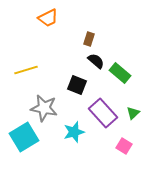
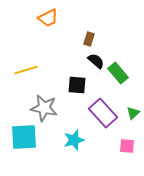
green rectangle: moved 2 px left; rotated 10 degrees clockwise
black square: rotated 18 degrees counterclockwise
cyan star: moved 8 px down
cyan square: rotated 28 degrees clockwise
pink square: moved 3 px right; rotated 28 degrees counterclockwise
